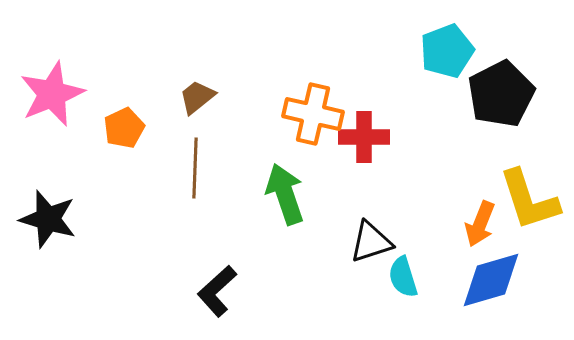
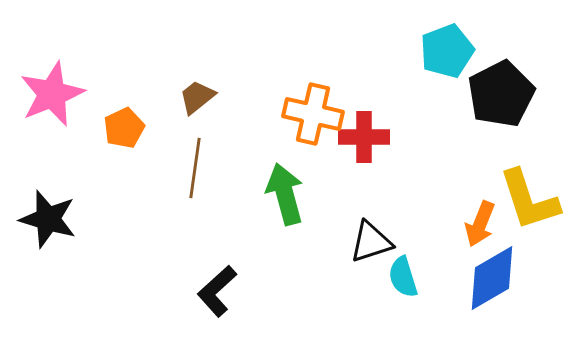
brown line: rotated 6 degrees clockwise
green arrow: rotated 4 degrees clockwise
blue diamond: moved 1 px right, 2 px up; rotated 14 degrees counterclockwise
